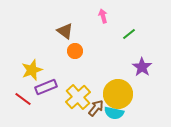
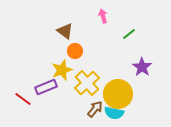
yellow star: moved 30 px right
yellow cross: moved 9 px right, 14 px up
brown arrow: moved 1 px left, 1 px down
